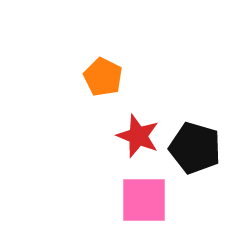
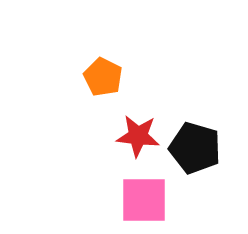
red star: rotated 15 degrees counterclockwise
